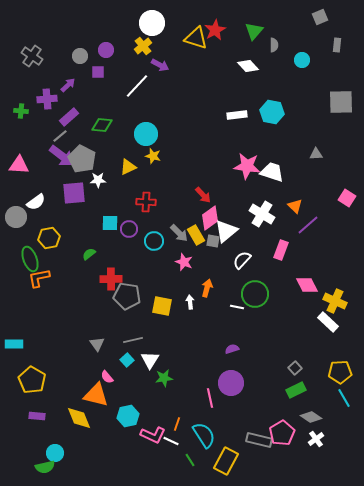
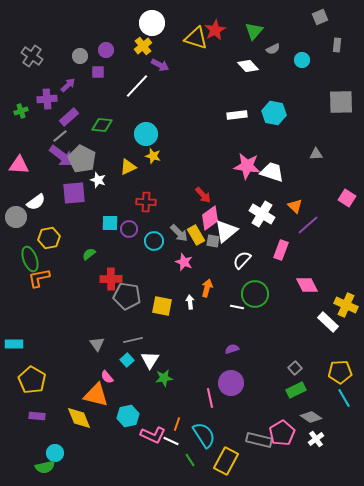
gray semicircle at (274, 45): moved 1 px left, 4 px down; rotated 64 degrees clockwise
green cross at (21, 111): rotated 24 degrees counterclockwise
cyan hexagon at (272, 112): moved 2 px right, 1 px down
white star at (98, 180): rotated 21 degrees clockwise
yellow cross at (335, 301): moved 11 px right, 4 px down
